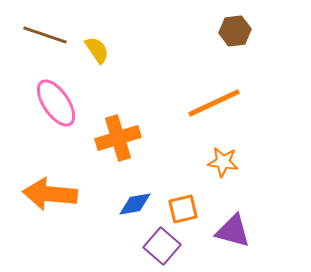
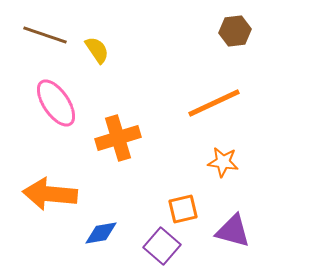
blue diamond: moved 34 px left, 29 px down
